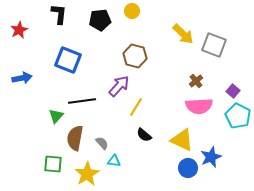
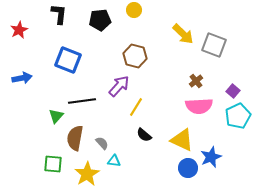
yellow circle: moved 2 px right, 1 px up
cyan pentagon: rotated 20 degrees clockwise
